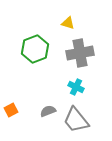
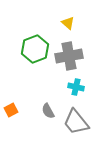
yellow triangle: rotated 24 degrees clockwise
gray cross: moved 11 px left, 3 px down
cyan cross: rotated 14 degrees counterclockwise
gray semicircle: rotated 98 degrees counterclockwise
gray trapezoid: moved 2 px down
